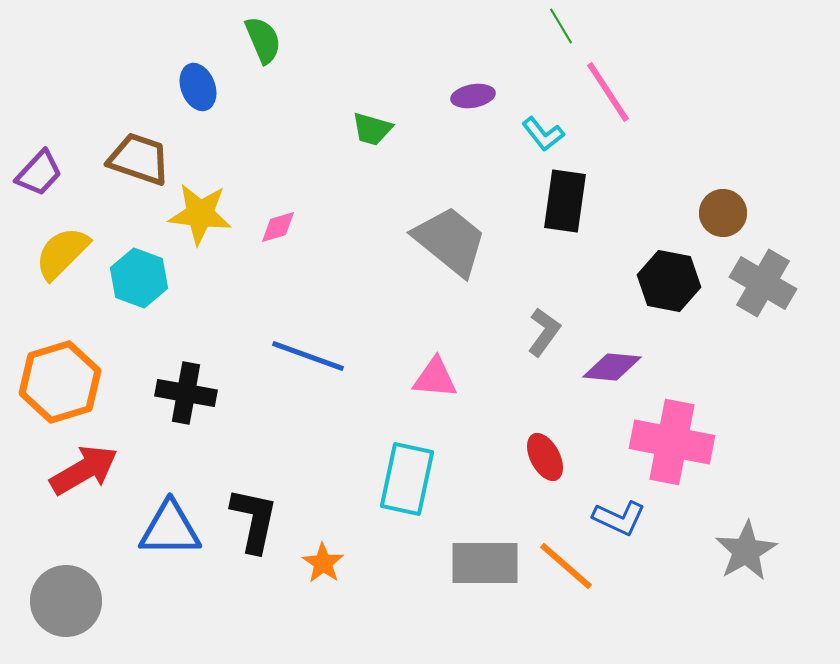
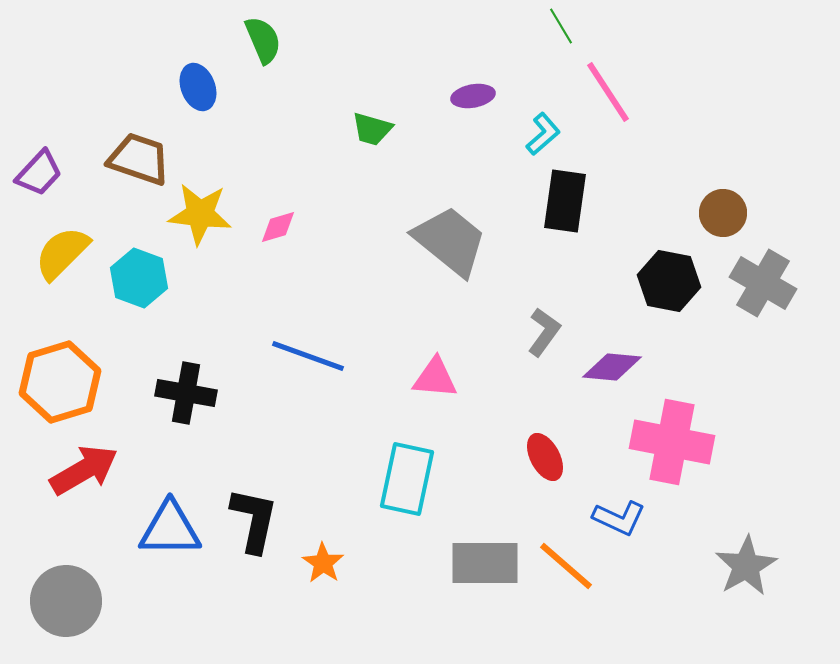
cyan L-shape: rotated 93 degrees counterclockwise
gray star: moved 15 px down
